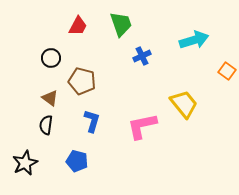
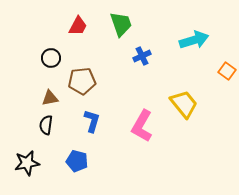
brown pentagon: rotated 20 degrees counterclockwise
brown triangle: rotated 48 degrees counterclockwise
pink L-shape: rotated 48 degrees counterclockwise
black star: moved 2 px right; rotated 15 degrees clockwise
